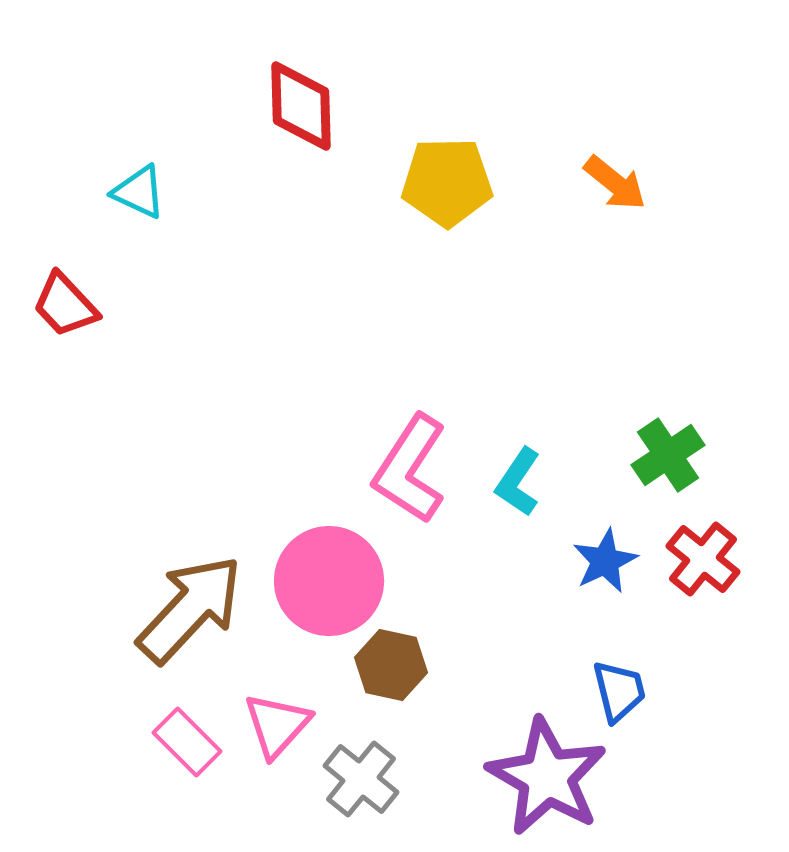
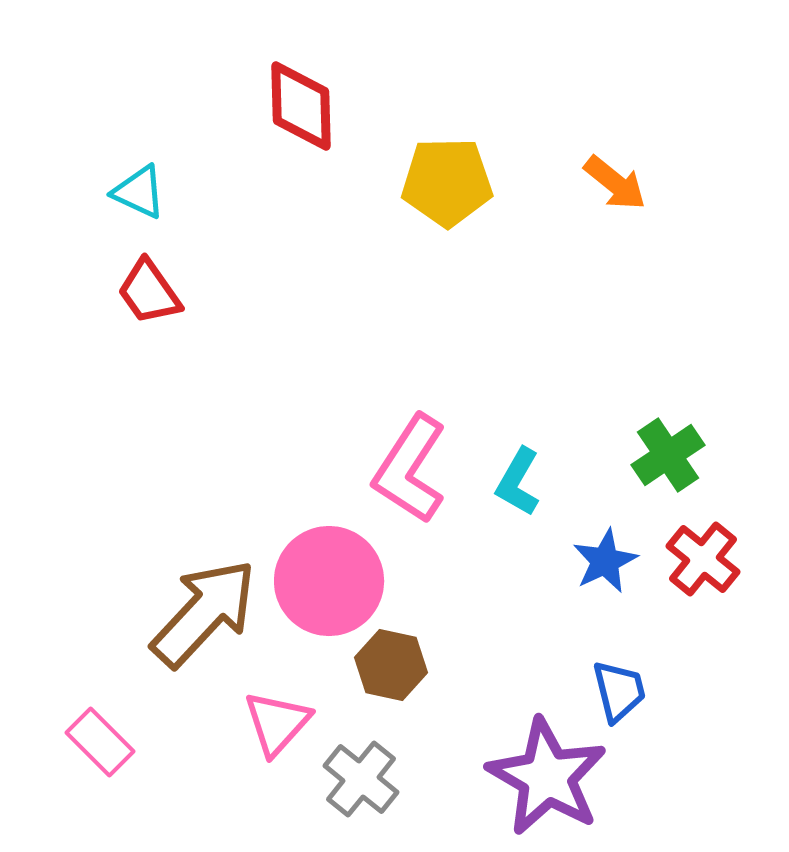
red trapezoid: moved 84 px right, 13 px up; rotated 8 degrees clockwise
cyan L-shape: rotated 4 degrees counterclockwise
brown arrow: moved 14 px right, 4 px down
pink triangle: moved 2 px up
pink rectangle: moved 87 px left
